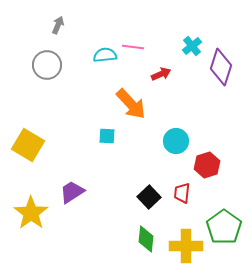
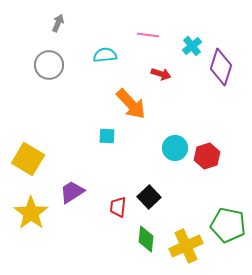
gray arrow: moved 2 px up
pink line: moved 15 px right, 12 px up
gray circle: moved 2 px right
red arrow: rotated 42 degrees clockwise
cyan circle: moved 1 px left, 7 px down
yellow square: moved 14 px down
red hexagon: moved 9 px up
red trapezoid: moved 64 px left, 14 px down
green pentagon: moved 4 px right, 2 px up; rotated 24 degrees counterclockwise
yellow cross: rotated 24 degrees counterclockwise
